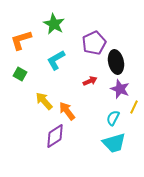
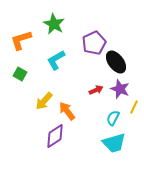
black ellipse: rotated 25 degrees counterclockwise
red arrow: moved 6 px right, 9 px down
yellow arrow: rotated 96 degrees counterclockwise
